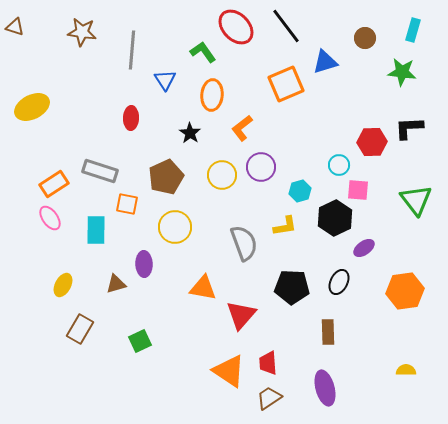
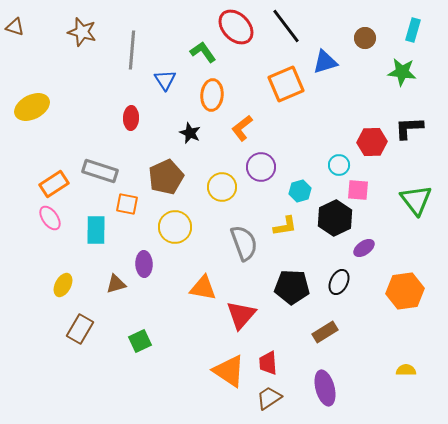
brown star at (82, 32): rotated 8 degrees clockwise
black star at (190, 133): rotated 10 degrees counterclockwise
yellow circle at (222, 175): moved 12 px down
brown rectangle at (328, 332): moved 3 px left; rotated 60 degrees clockwise
